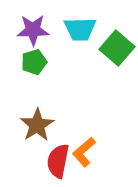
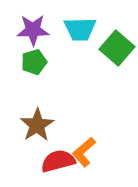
red semicircle: rotated 64 degrees clockwise
